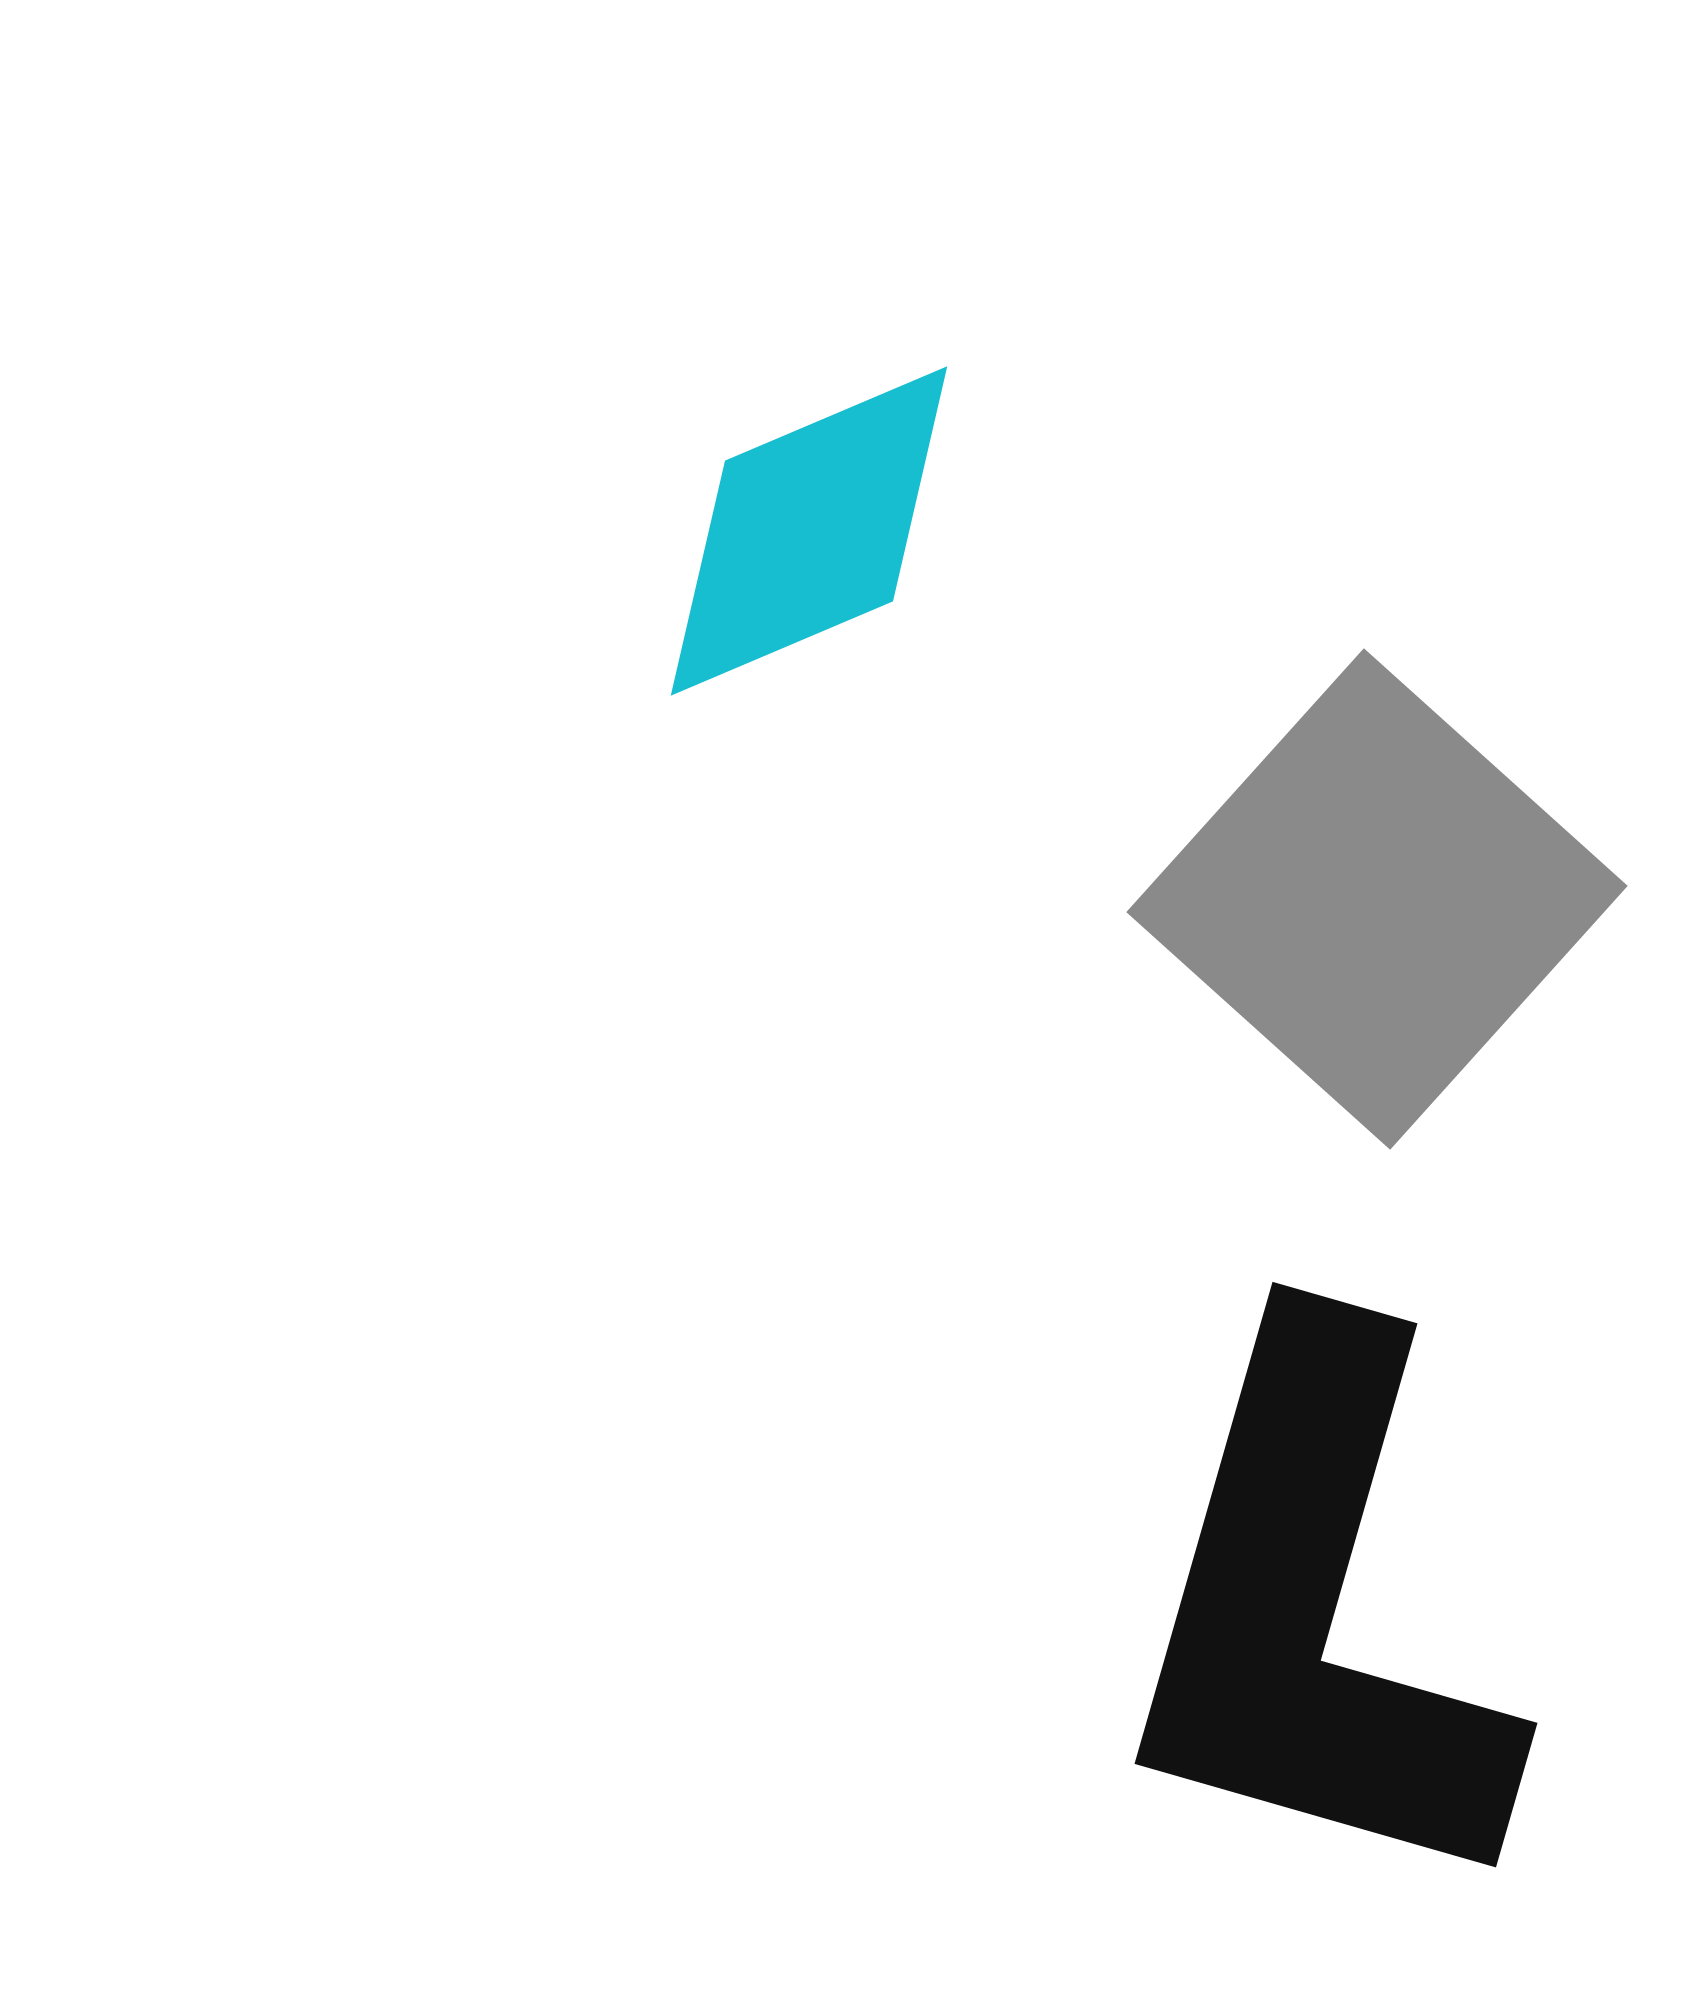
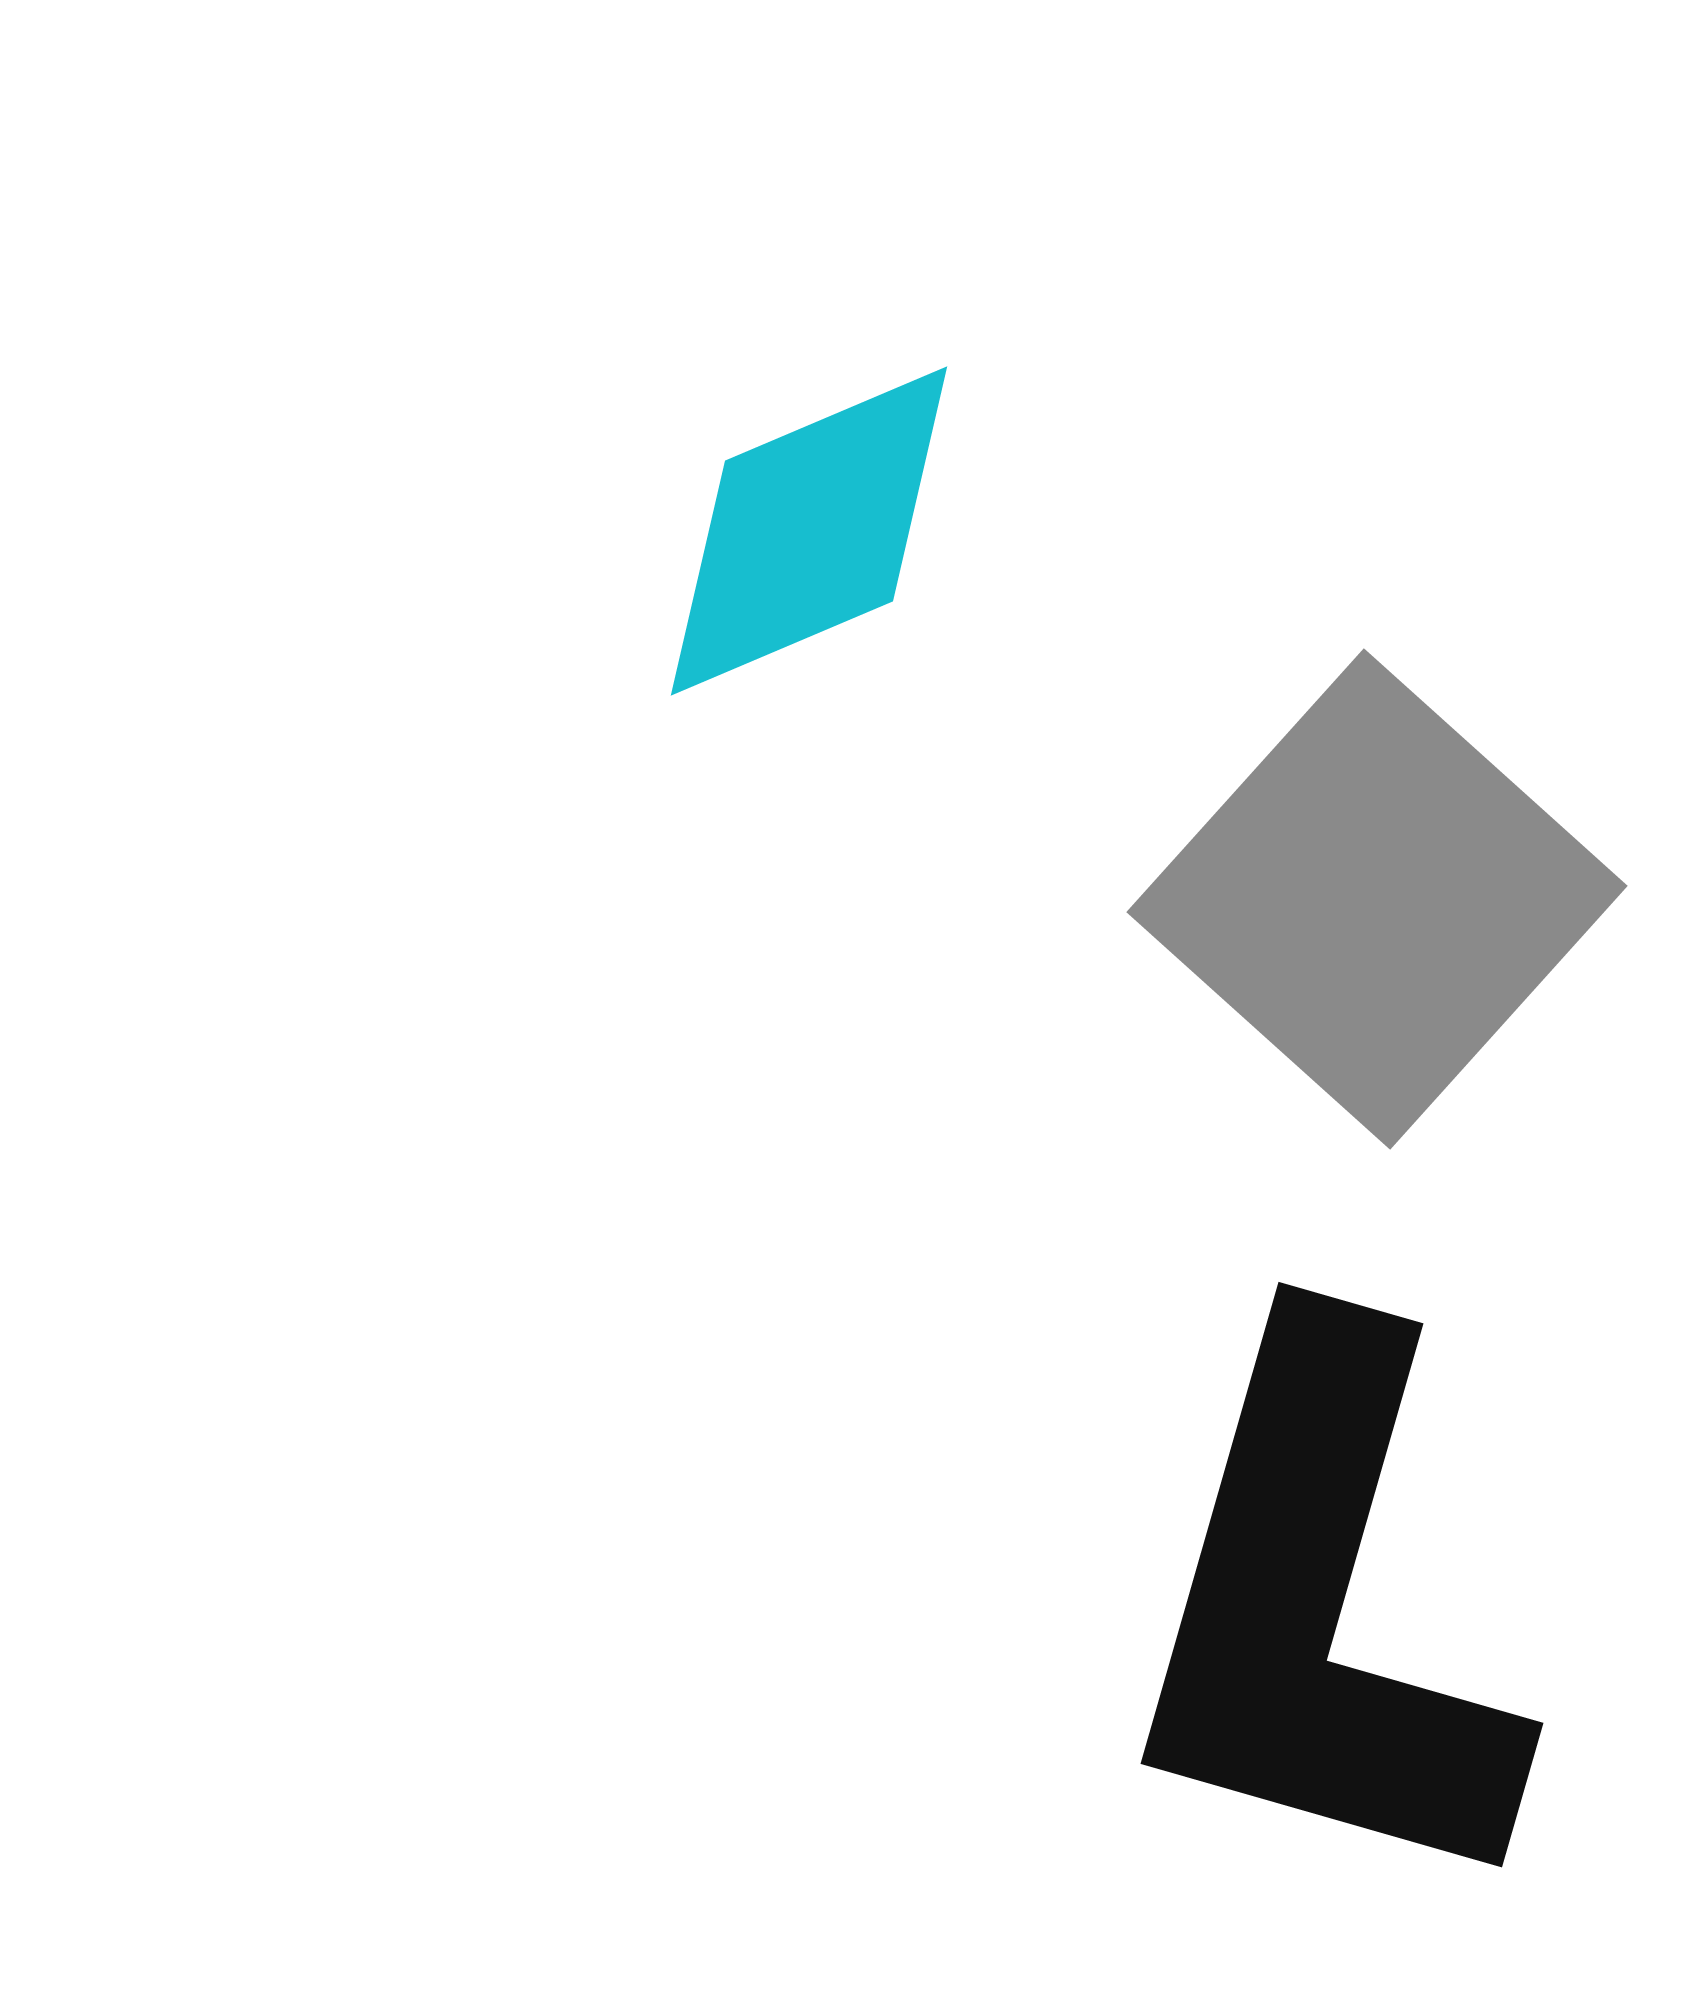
black L-shape: moved 6 px right
